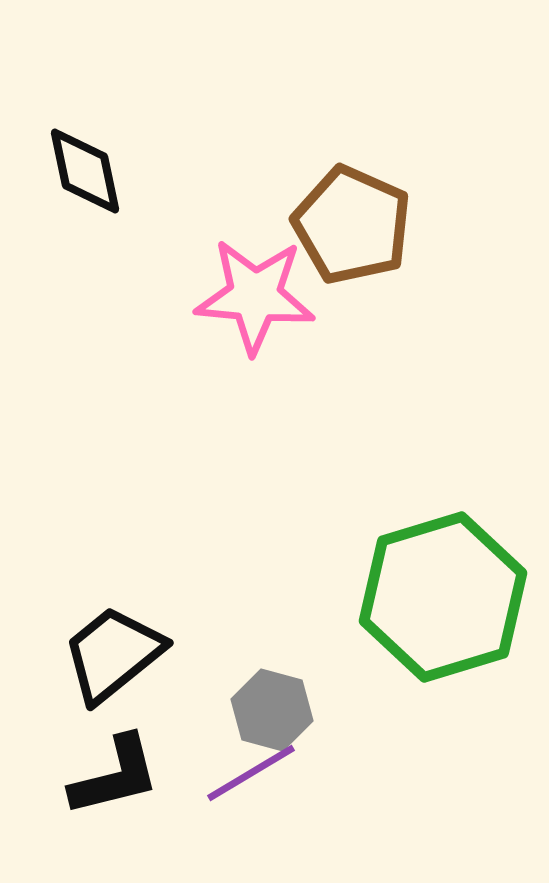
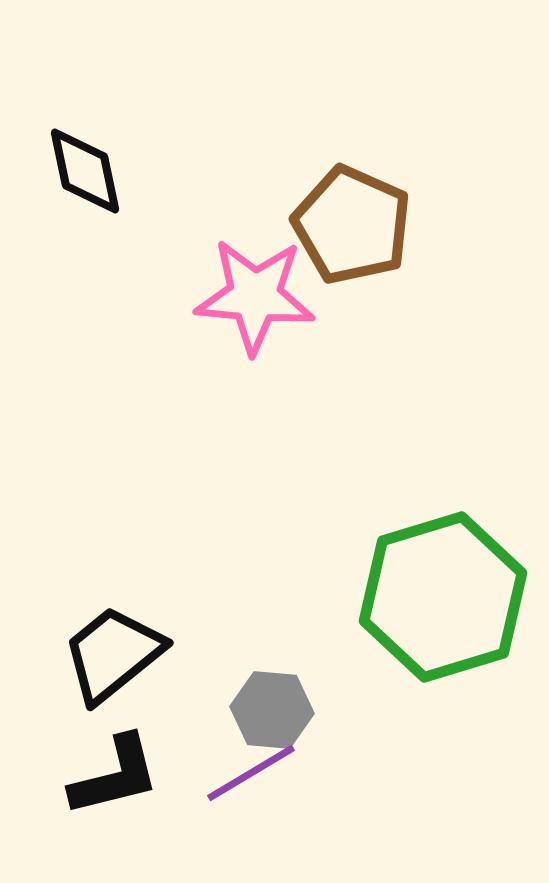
gray hexagon: rotated 10 degrees counterclockwise
